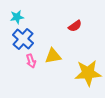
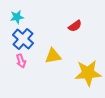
pink arrow: moved 10 px left
